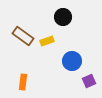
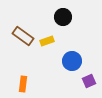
orange rectangle: moved 2 px down
